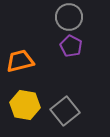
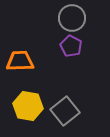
gray circle: moved 3 px right, 1 px down
orange trapezoid: rotated 12 degrees clockwise
yellow hexagon: moved 3 px right, 1 px down
